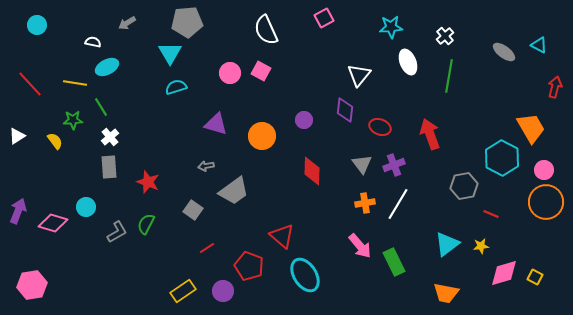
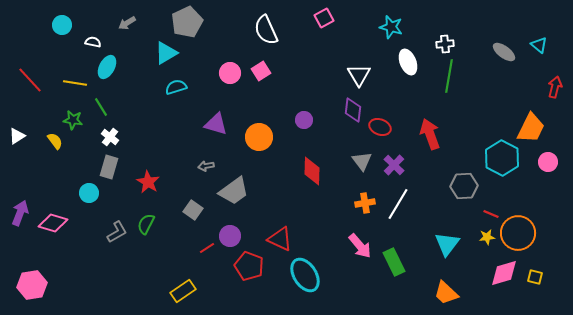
gray pentagon at (187, 22): rotated 20 degrees counterclockwise
cyan circle at (37, 25): moved 25 px right
cyan star at (391, 27): rotated 20 degrees clockwise
white cross at (445, 36): moved 8 px down; rotated 36 degrees clockwise
cyan triangle at (539, 45): rotated 12 degrees clockwise
cyan triangle at (170, 53): moved 4 px left; rotated 30 degrees clockwise
cyan ellipse at (107, 67): rotated 35 degrees counterclockwise
pink square at (261, 71): rotated 30 degrees clockwise
white triangle at (359, 75): rotated 10 degrees counterclockwise
red line at (30, 84): moved 4 px up
purple diamond at (345, 110): moved 8 px right
green star at (73, 120): rotated 12 degrees clockwise
orange trapezoid at (531, 128): rotated 56 degrees clockwise
orange circle at (262, 136): moved 3 px left, 1 px down
white cross at (110, 137): rotated 12 degrees counterclockwise
gray triangle at (362, 164): moved 3 px up
purple cross at (394, 165): rotated 25 degrees counterclockwise
gray rectangle at (109, 167): rotated 20 degrees clockwise
pink circle at (544, 170): moved 4 px right, 8 px up
red star at (148, 182): rotated 10 degrees clockwise
gray hexagon at (464, 186): rotated 8 degrees clockwise
orange circle at (546, 202): moved 28 px left, 31 px down
cyan circle at (86, 207): moved 3 px right, 14 px up
purple arrow at (18, 211): moved 2 px right, 2 px down
red triangle at (282, 236): moved 2 px left, 3 px down; rotated 16 degrees counterclockwise
cyan triangle at (447, 244): rotated 16 degrees counterclockwise
yellow star at (481, 246): moved 6 px right, 9 px up
yellow square at (535, 277): rotated 14 degrees counterclockwise
purple circle at (223, 291): moved 7 px right, 55 px up
orange trapezoid at (446, 293): rotated 32 degrees clockwise
